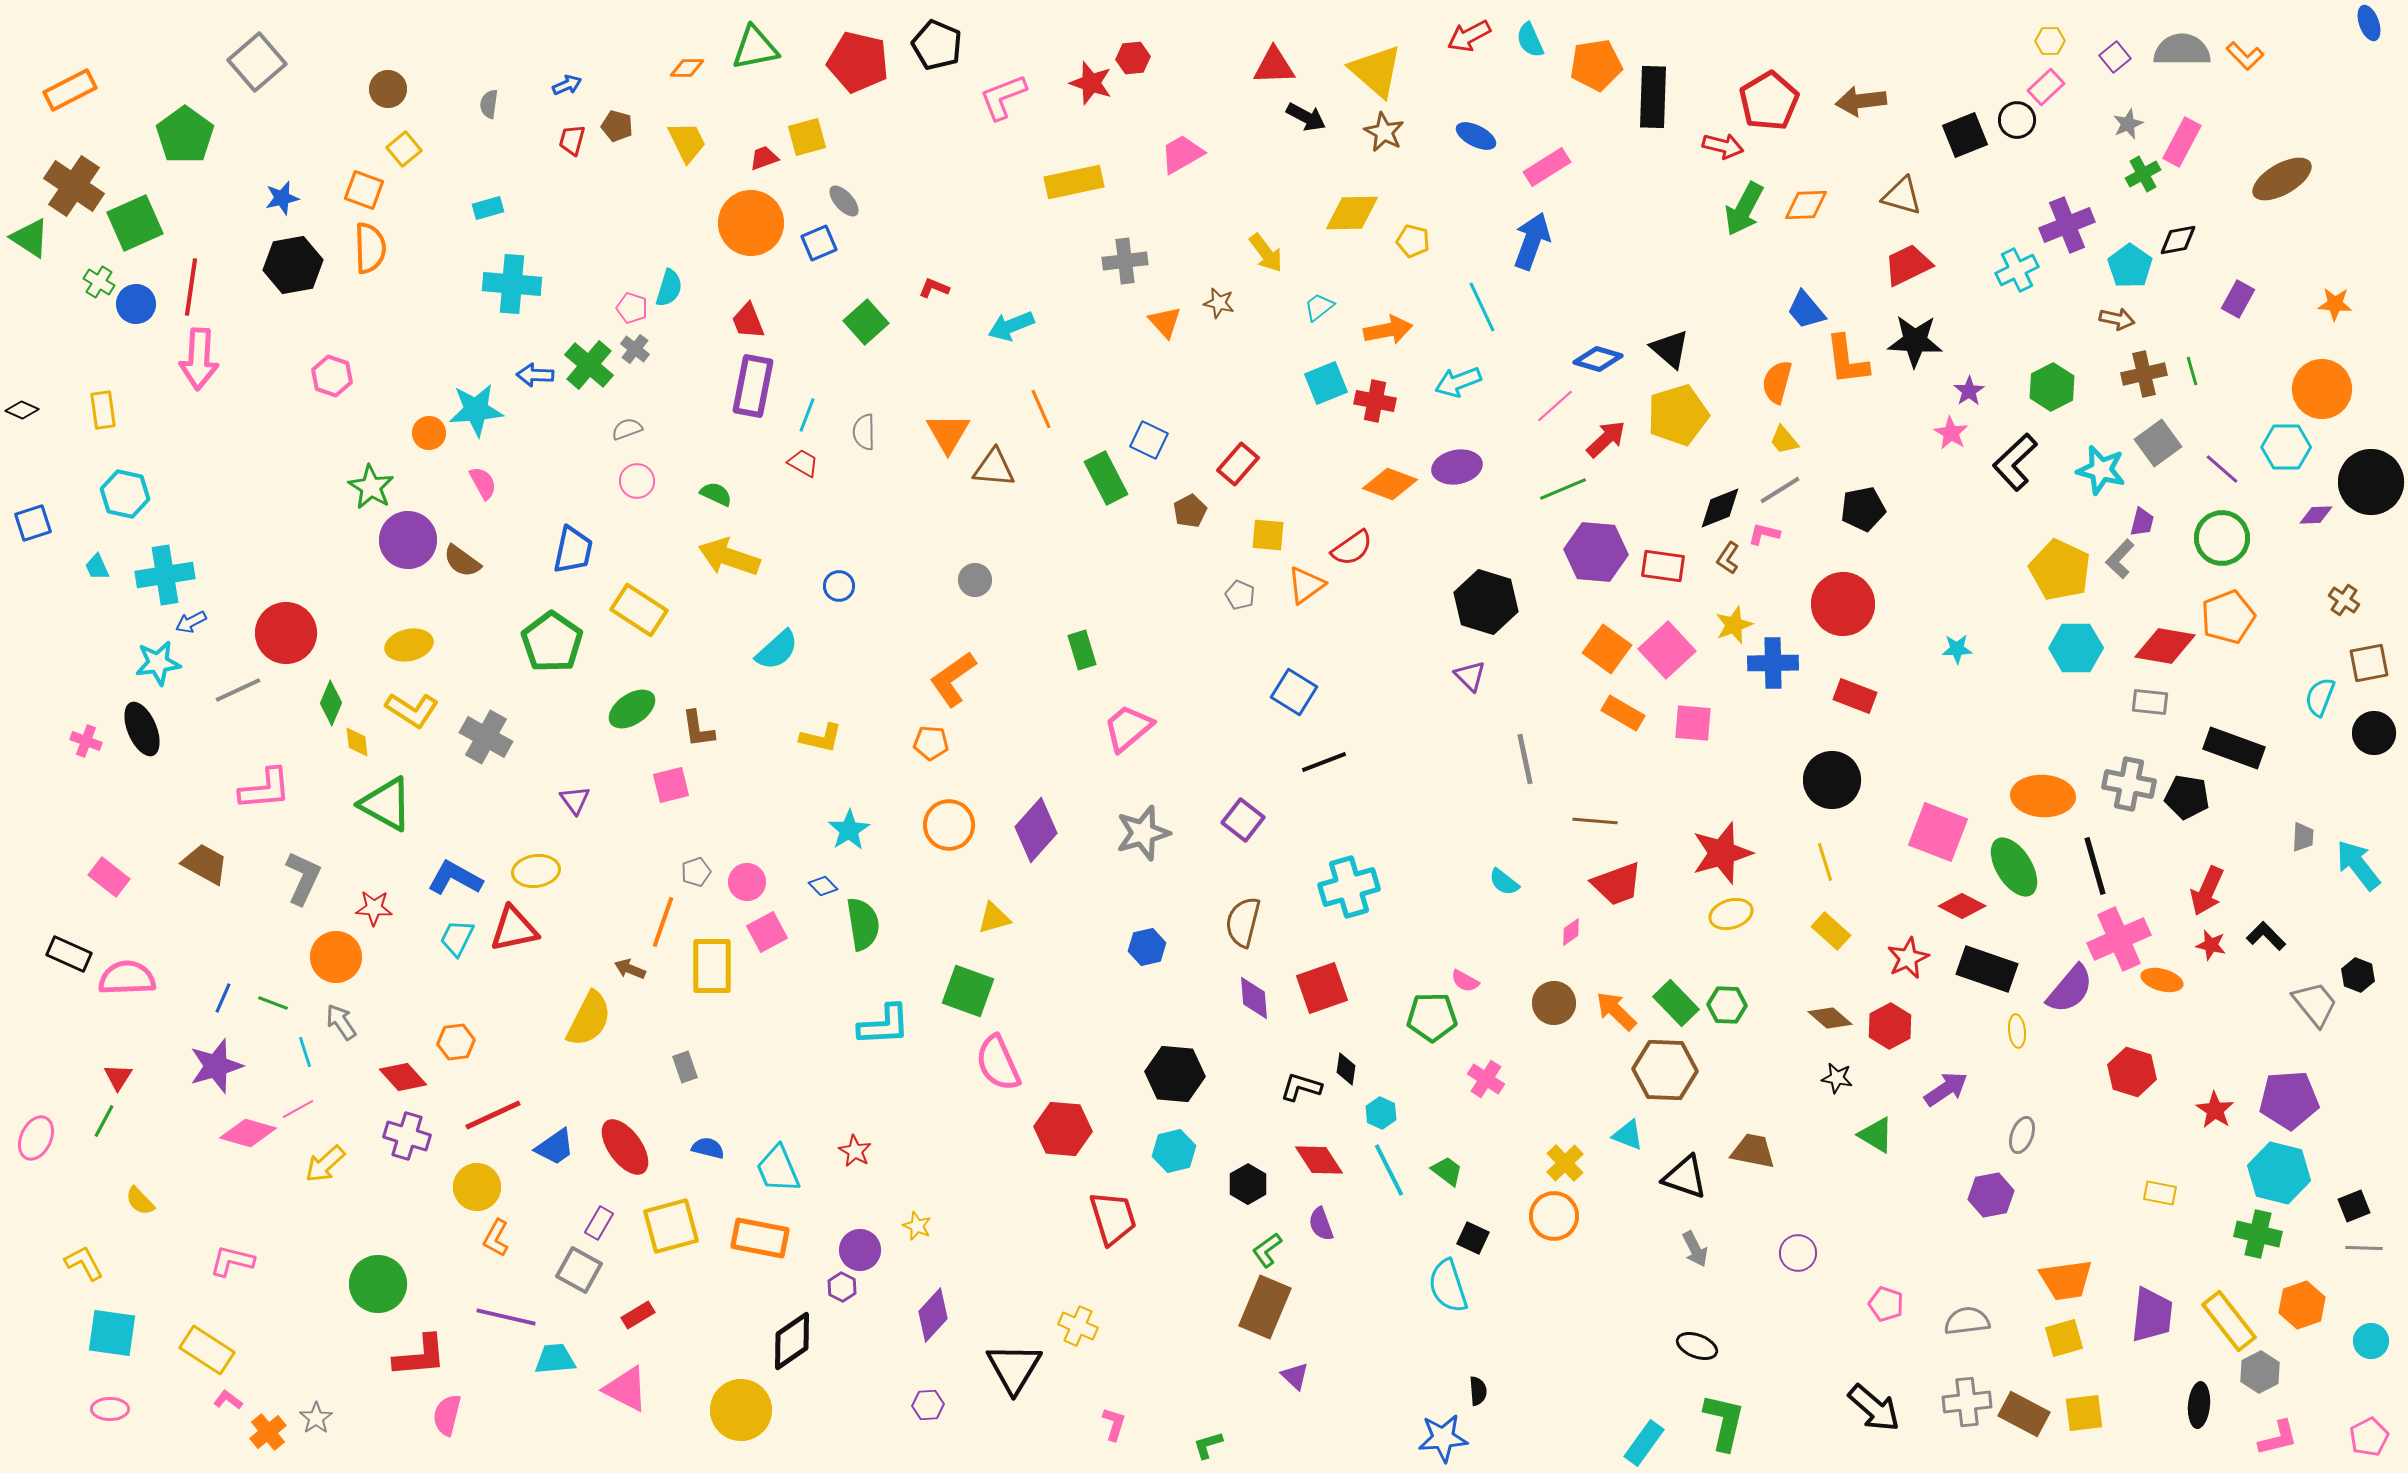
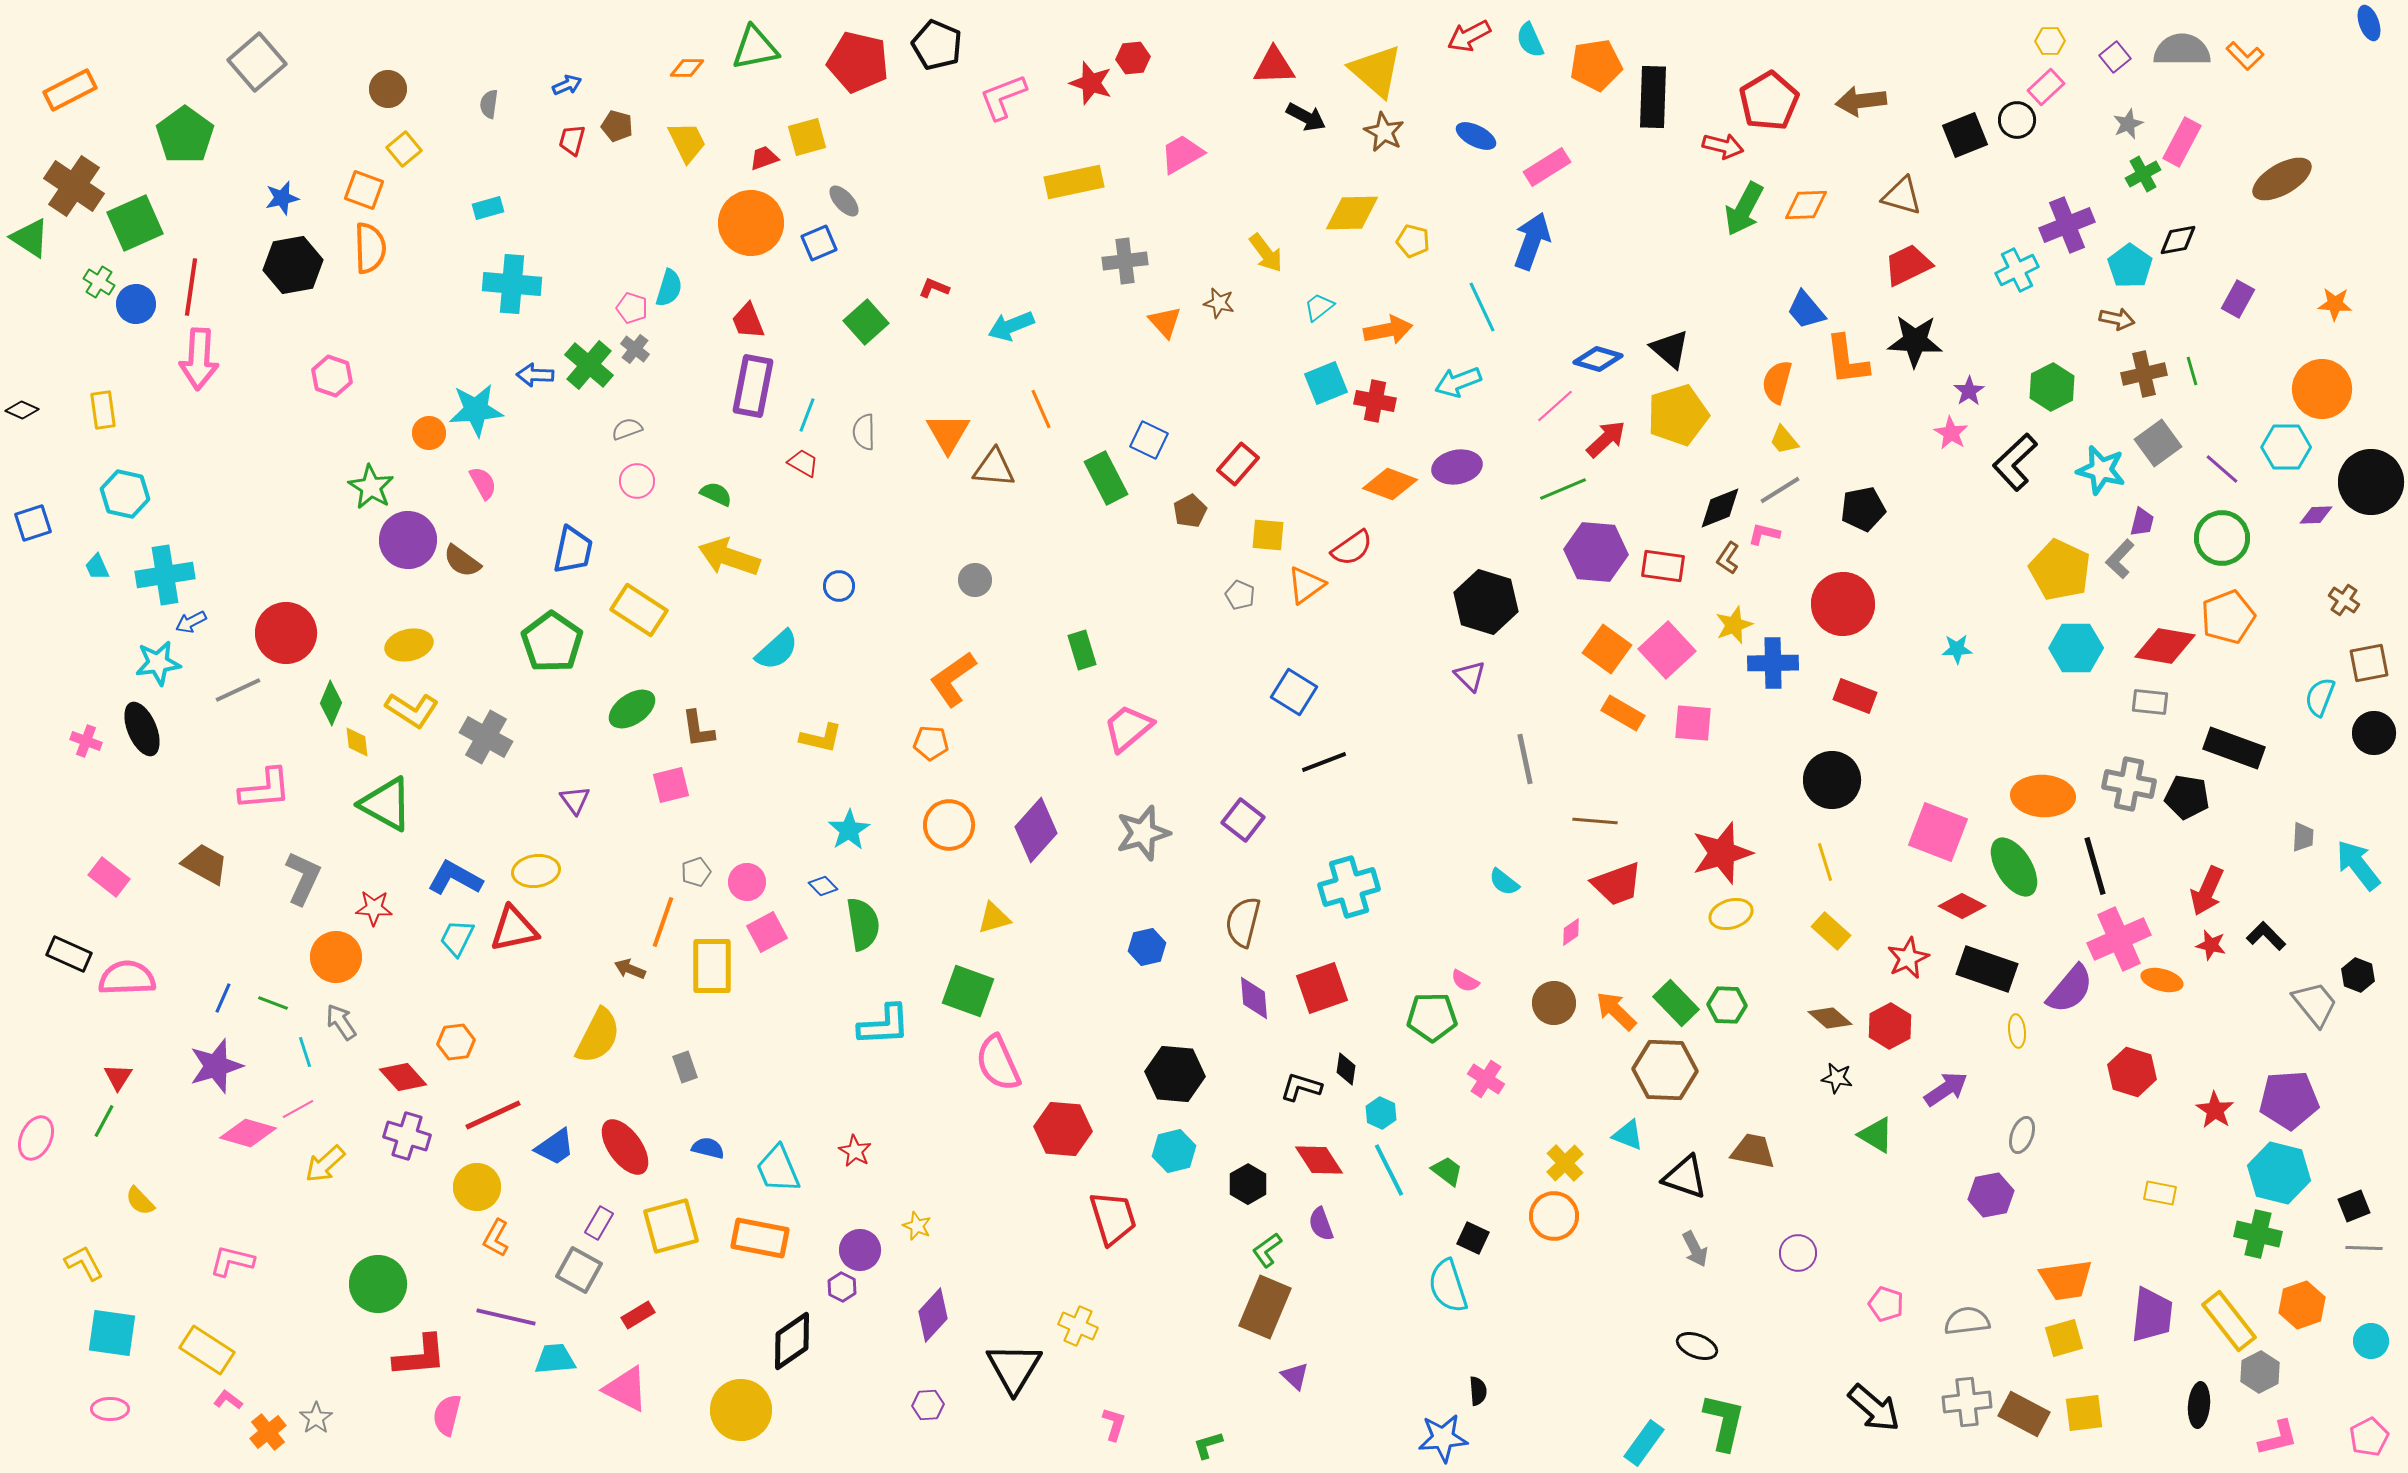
yellow semicircle at (589, 1019): moved 9 px right, 17 px down
